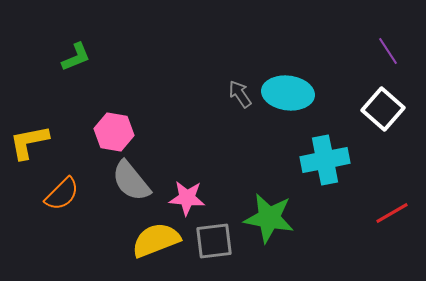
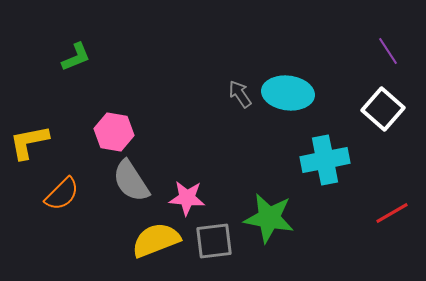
gray semicircle: rotated 6 degrees clockwise
